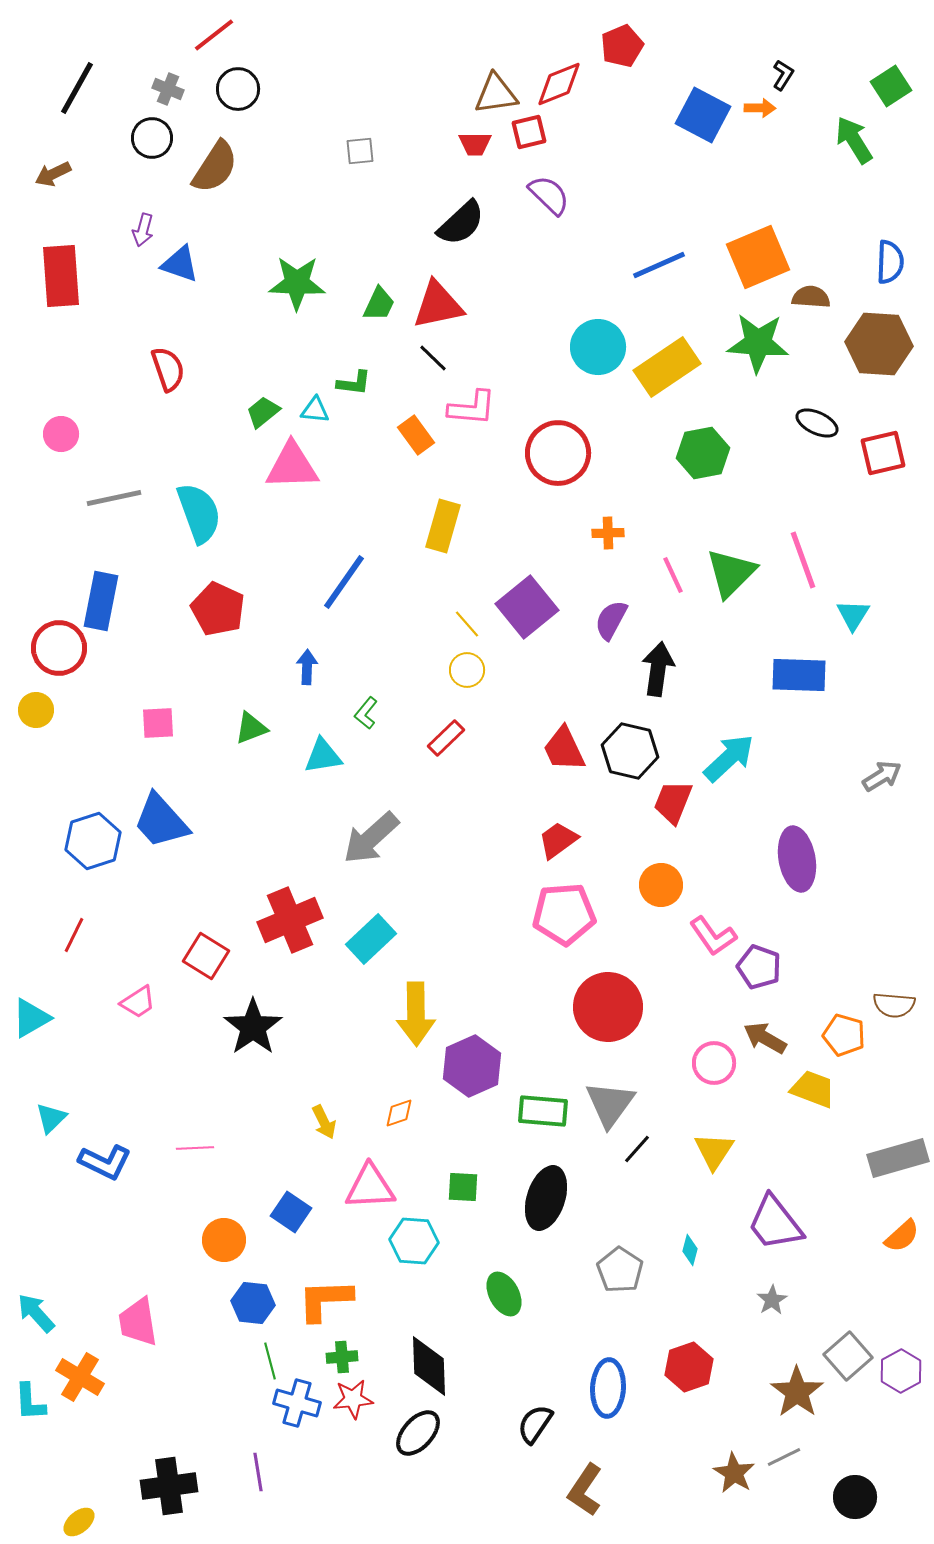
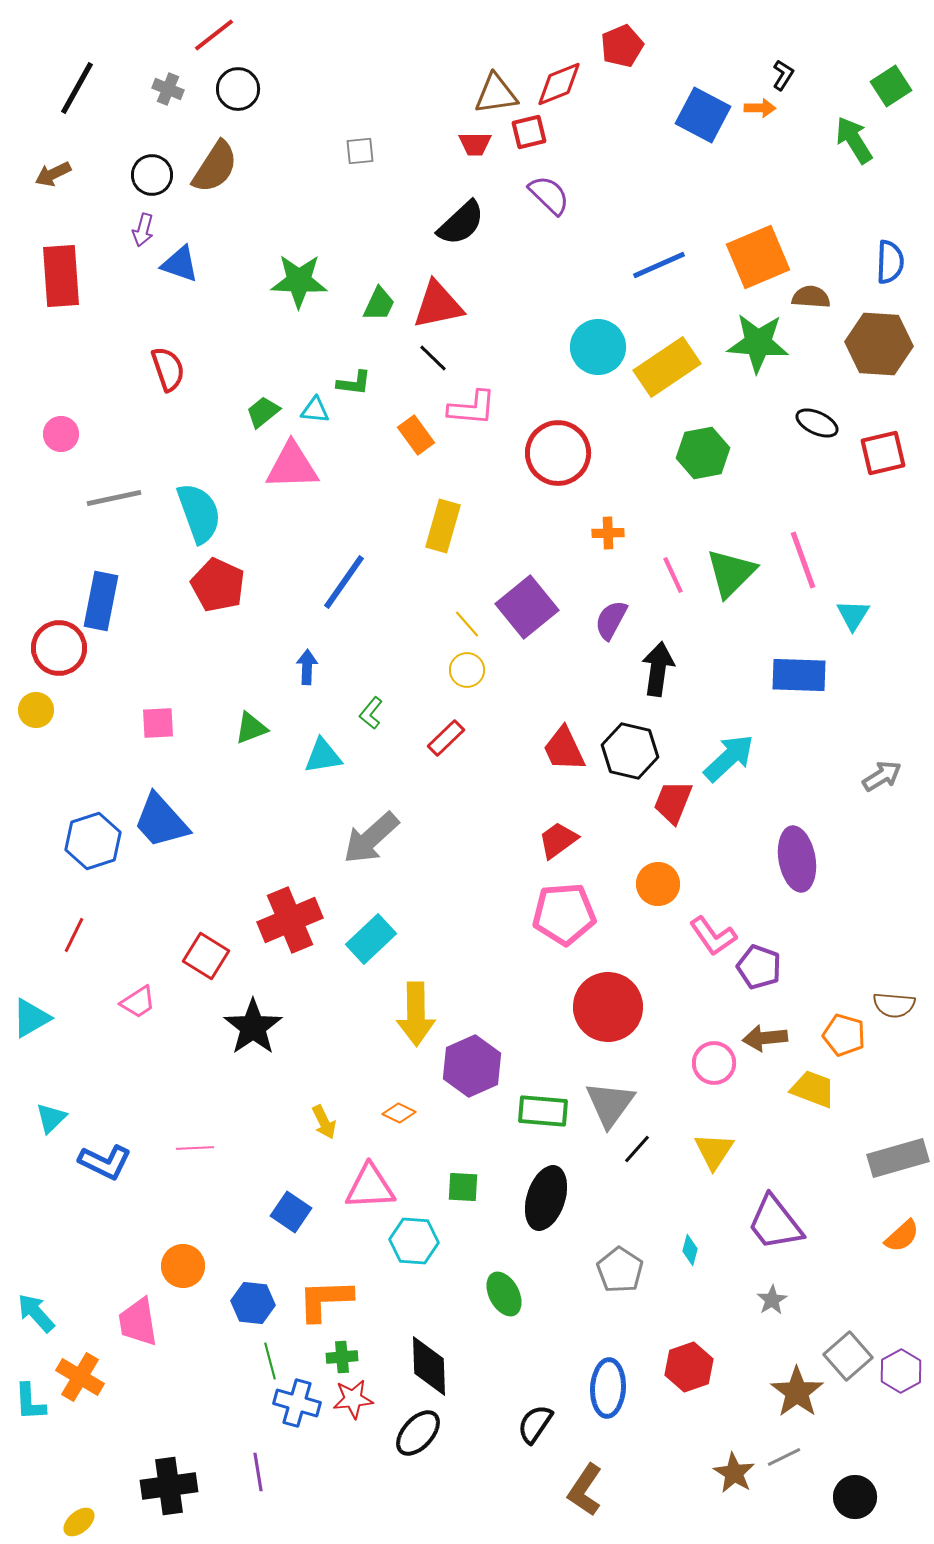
black circle at (152, 138): moved 37 px down
green star at (297, 283): moved 2 px right, 2 px up
red pentagon at (218, 609): moved 24 px up
green L-shape at (366, 713): moved 5 px right
orange circle at (661, 885): moved 3 px left, 1 px up
brown arrow at (765, 1038): rotated 36 degrees counterclockwise
orange diamond at (399, 1113): rotated 44 degrees clockwise
orange circle at (224, 1240): moved 41 px left, 26 px down
